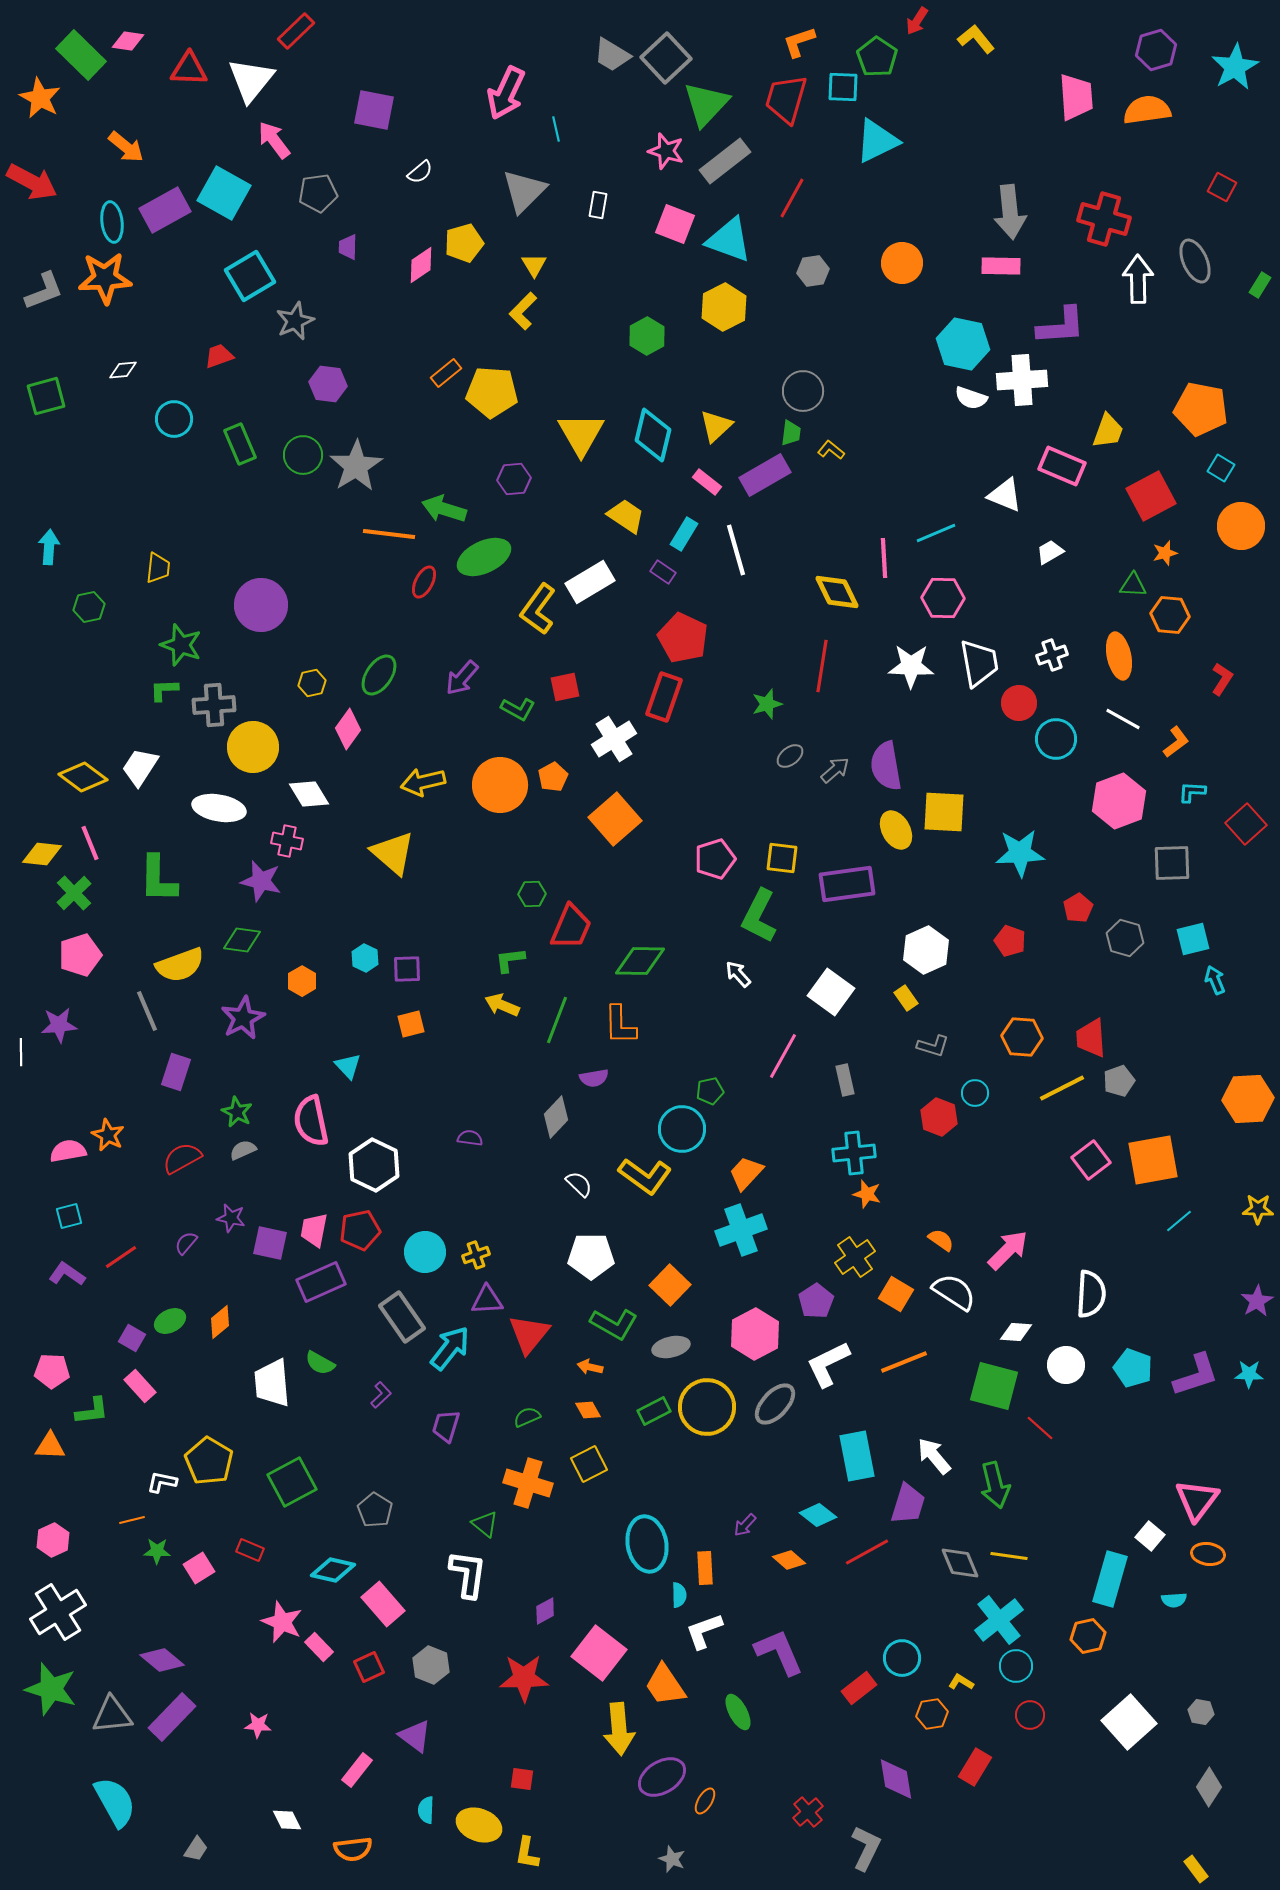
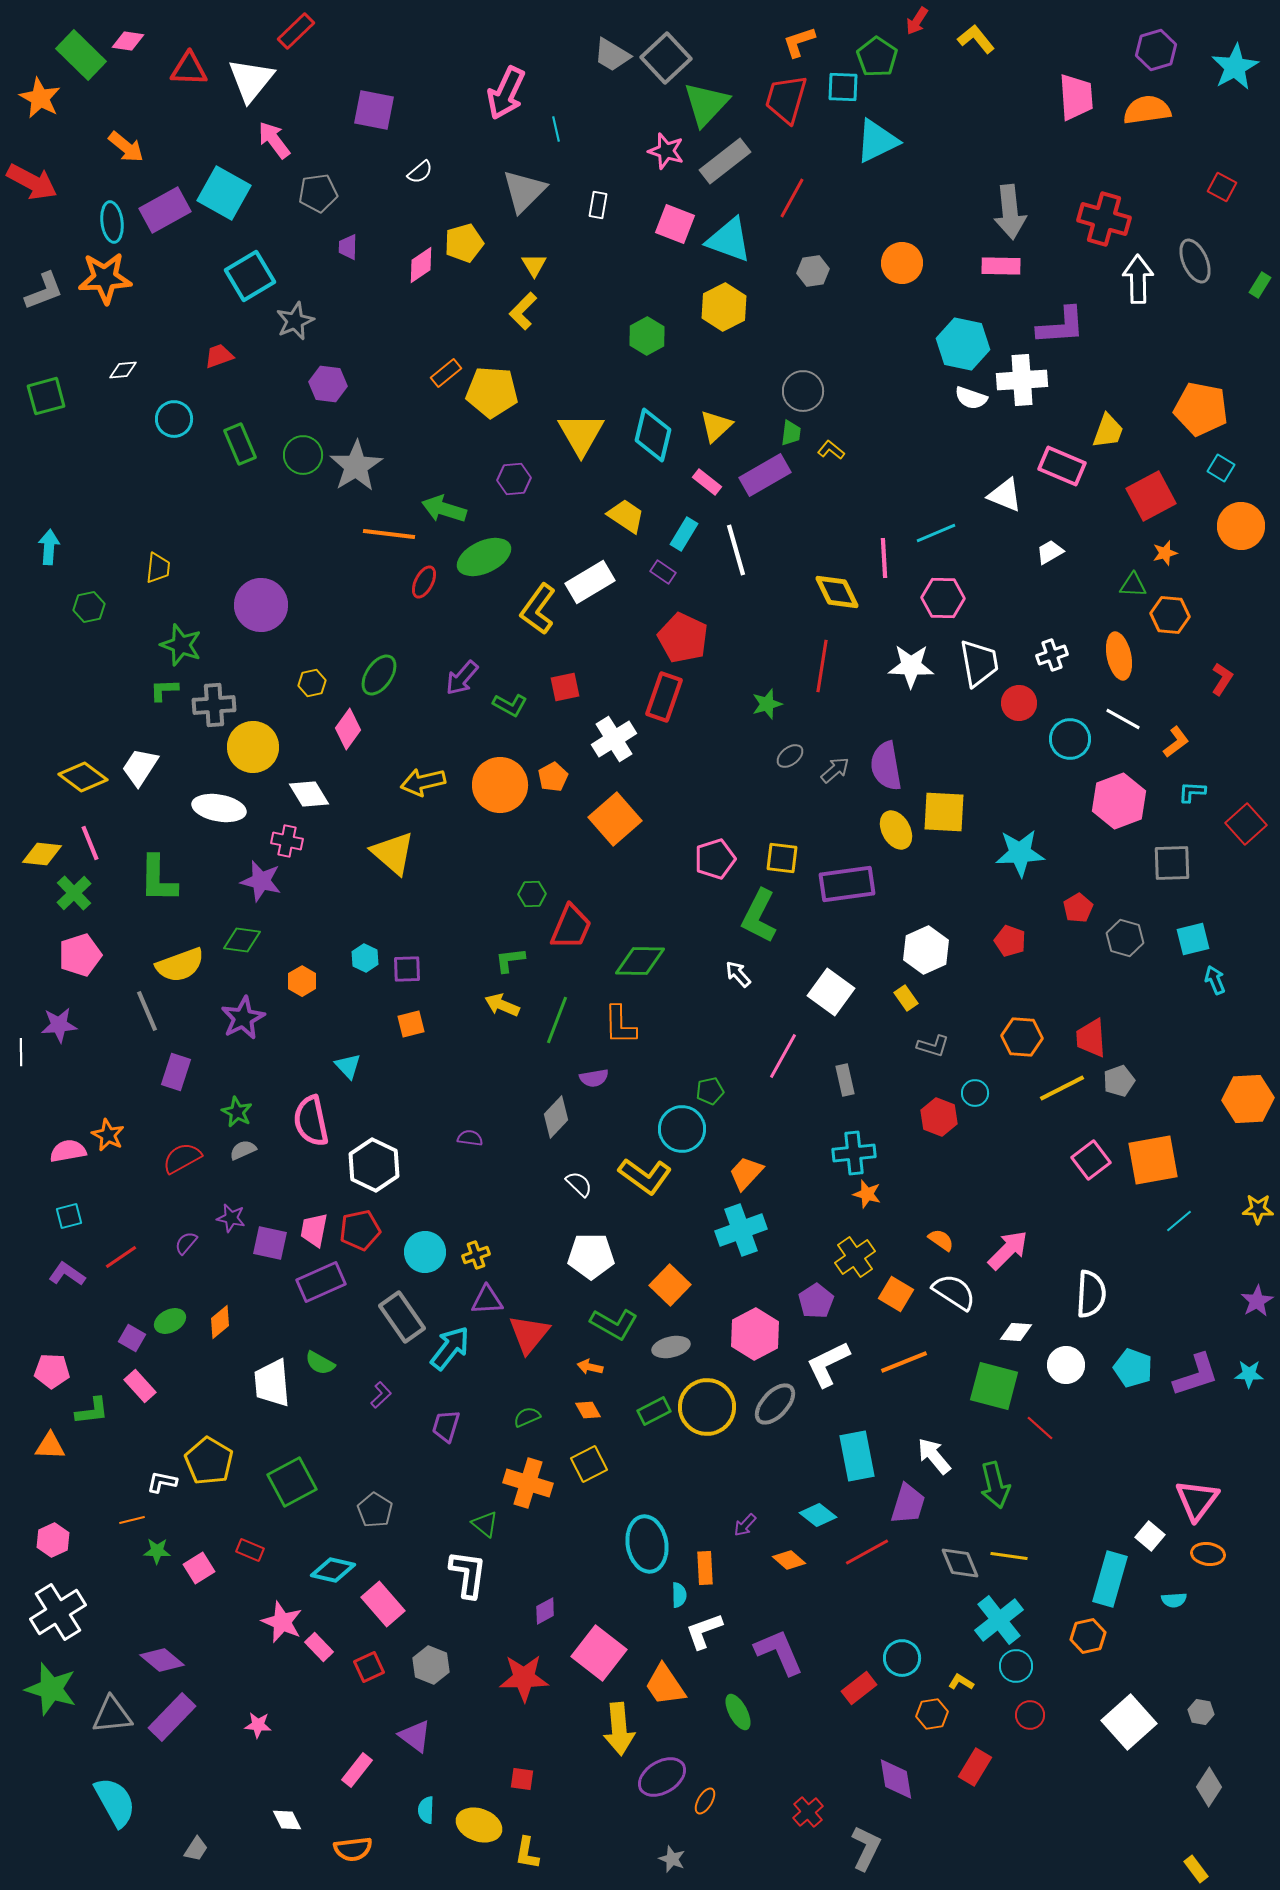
green L-shape at (518, 709): moved 8 px left, 4 px up
cyan circle at (1056, 739): moved 14 px right
